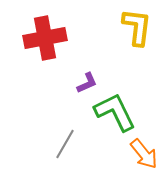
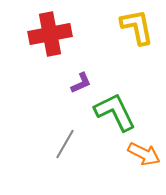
yellow L-shape: rotated 18 degrees counterclockwise
red cross: moved 5 px right, 4 px up
purple L-shape: moved 6 px left
orange arrow: rotated 24 degrees counterclockwise
